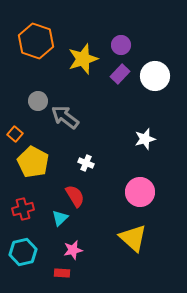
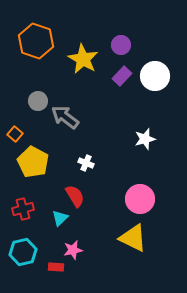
yellow star: rotated 24 degrees counterclockwise
purple rectangle: moved 2 px right, 2 px down
pink circle: moved 7 px down
yellow triangle: rotated 16 degrees counterclockwise
red rectangle: moved 6 px left, 6 px up
